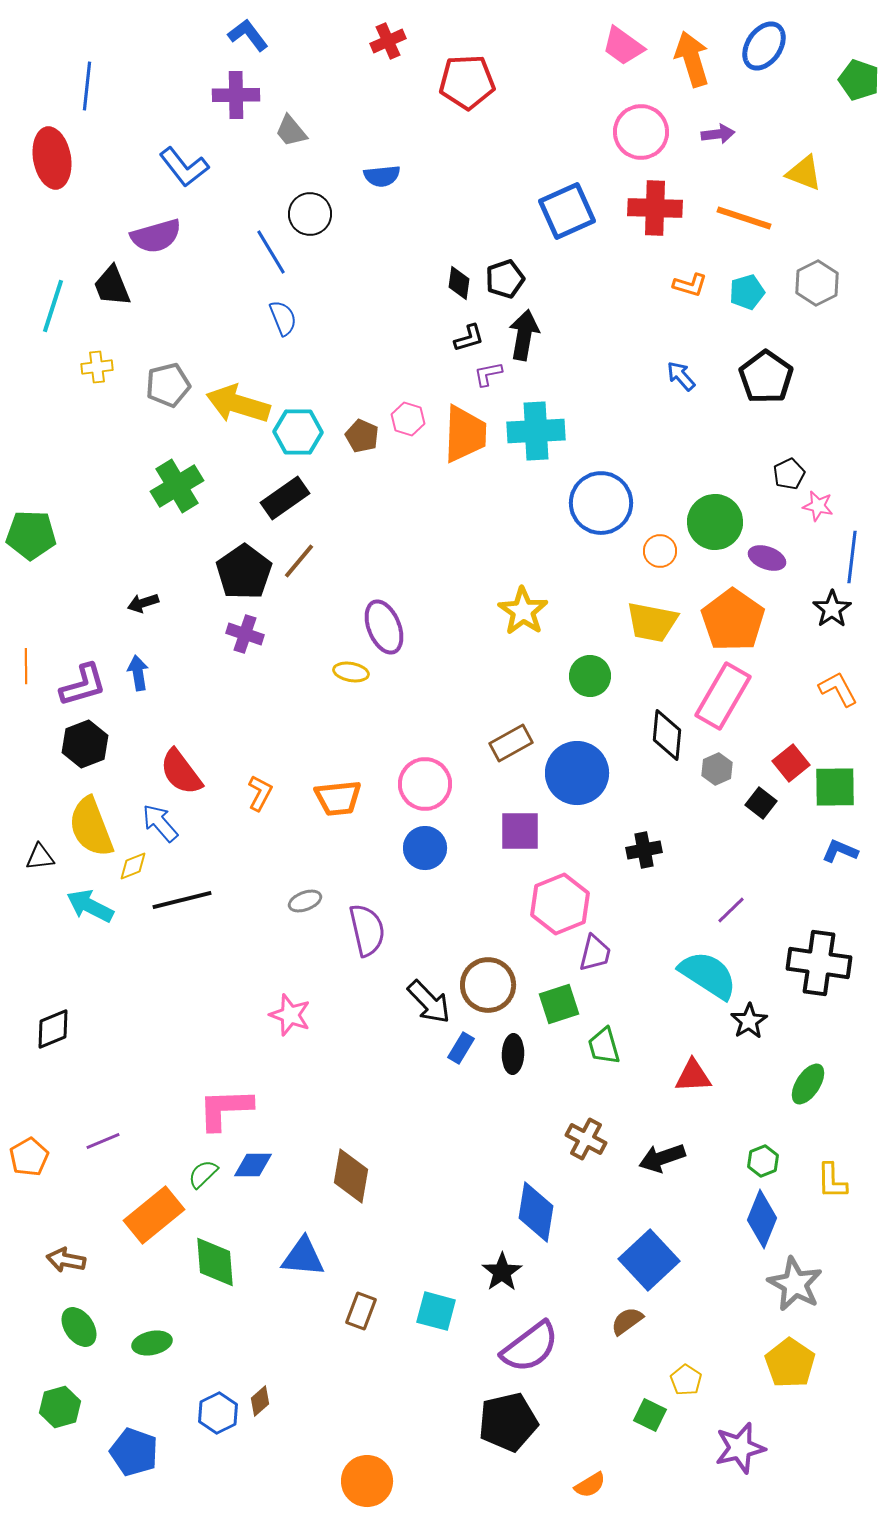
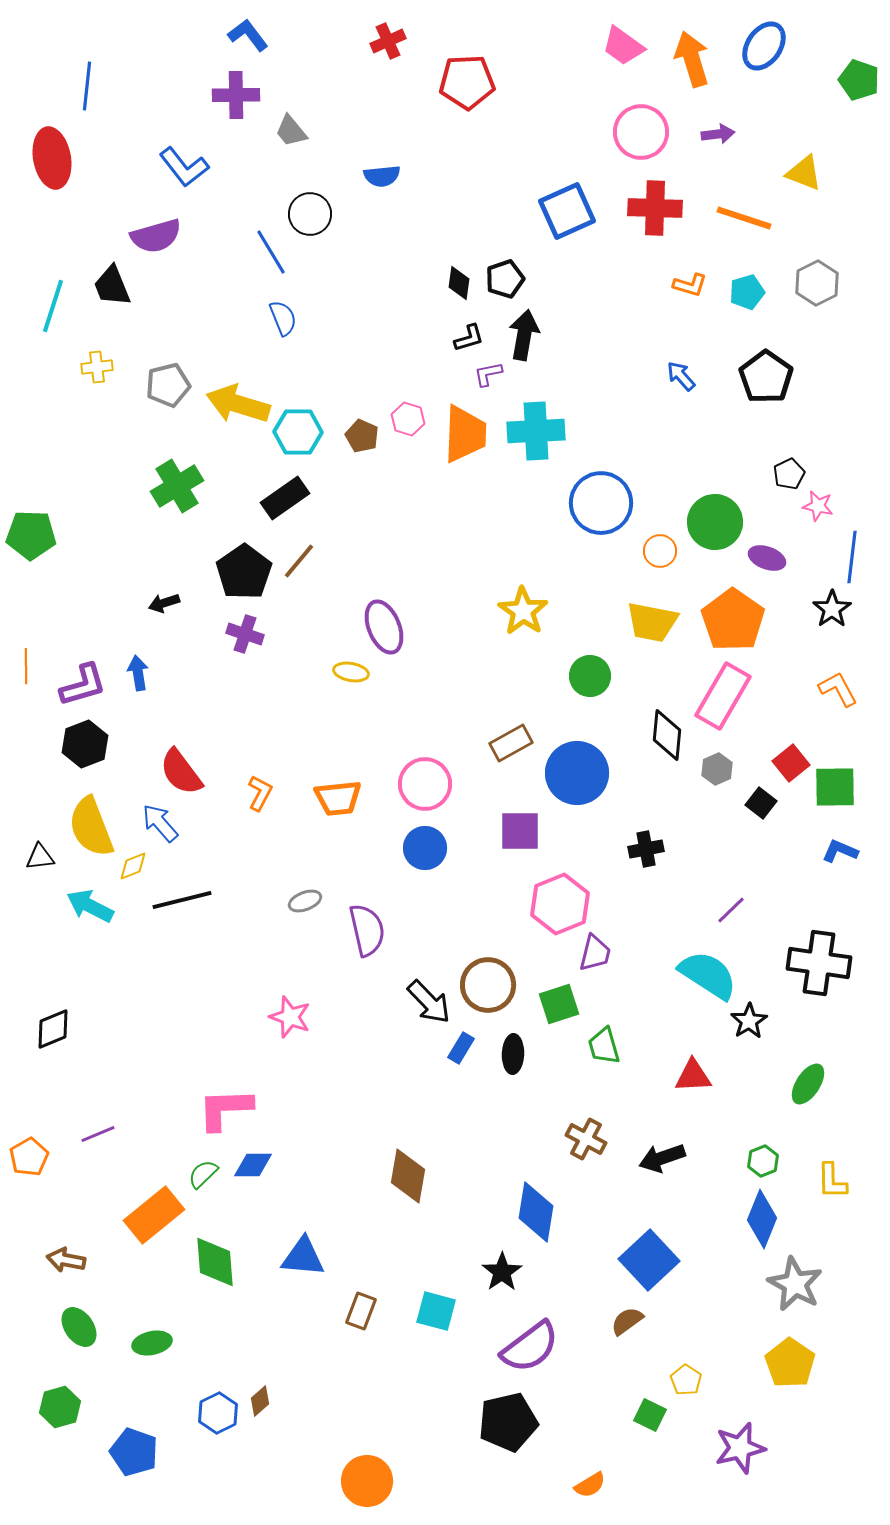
black arrow at (143, 603): moved 21 px right
black cross at (644, 850): moved 2 px right, 1 px up
pink star at (290, 1015): moved 2 px down
purple line at (103, 1141): moved 5 px left, 7 px up
brown diamond at (351, 1176): moved 57 px right
